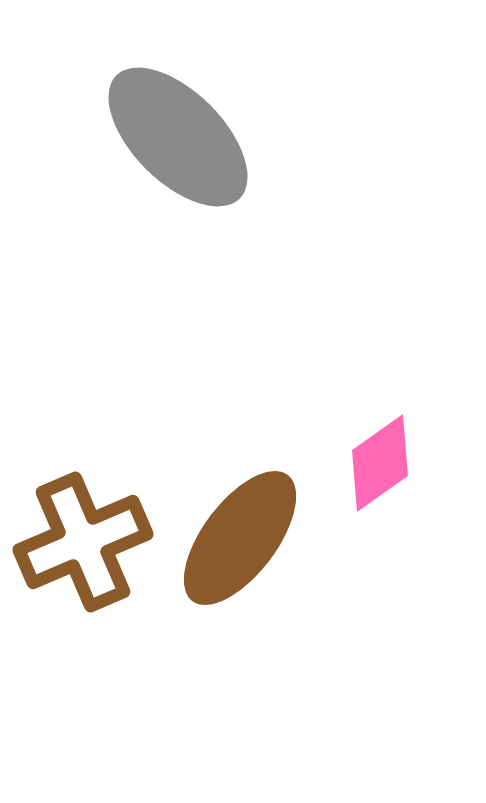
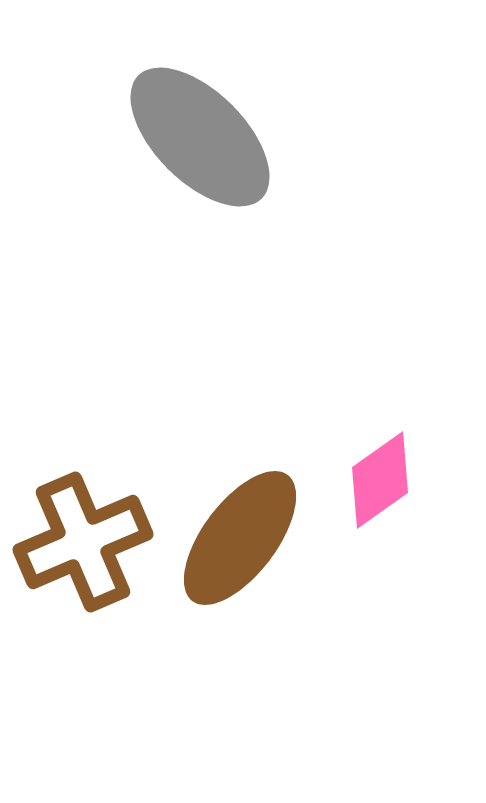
gray ellipse: moved 22 px right
pink diamond: moved 17 px down
